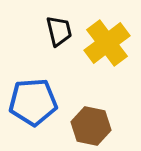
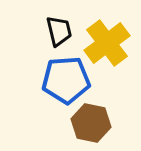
blue pentagon: moved 33 px right, 22 px up
brown hexagon: moved 3 px up
